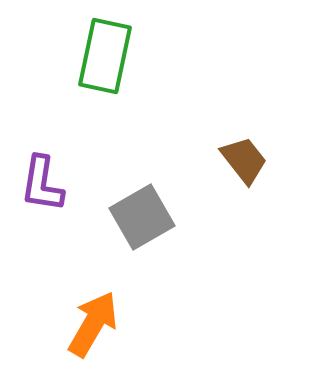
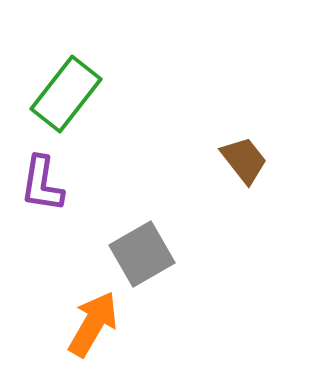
green rectangle: moved 39 px left, 38 px down; rotated 26 degrees clockwise
gray square: moved 37 px down
